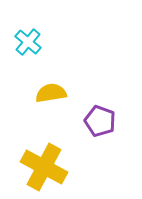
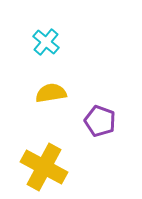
cyan cross: moved 18 px right
